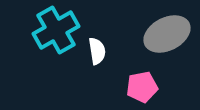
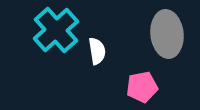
cyan cross: rotated 12 degrees counterclockwise
gray ellipse: rotated 69 degrees counterclockwise
